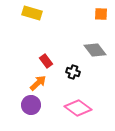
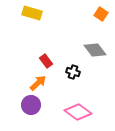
orange square: rotated 32 degrees clockwise
pink diamond: moved 4 px down
